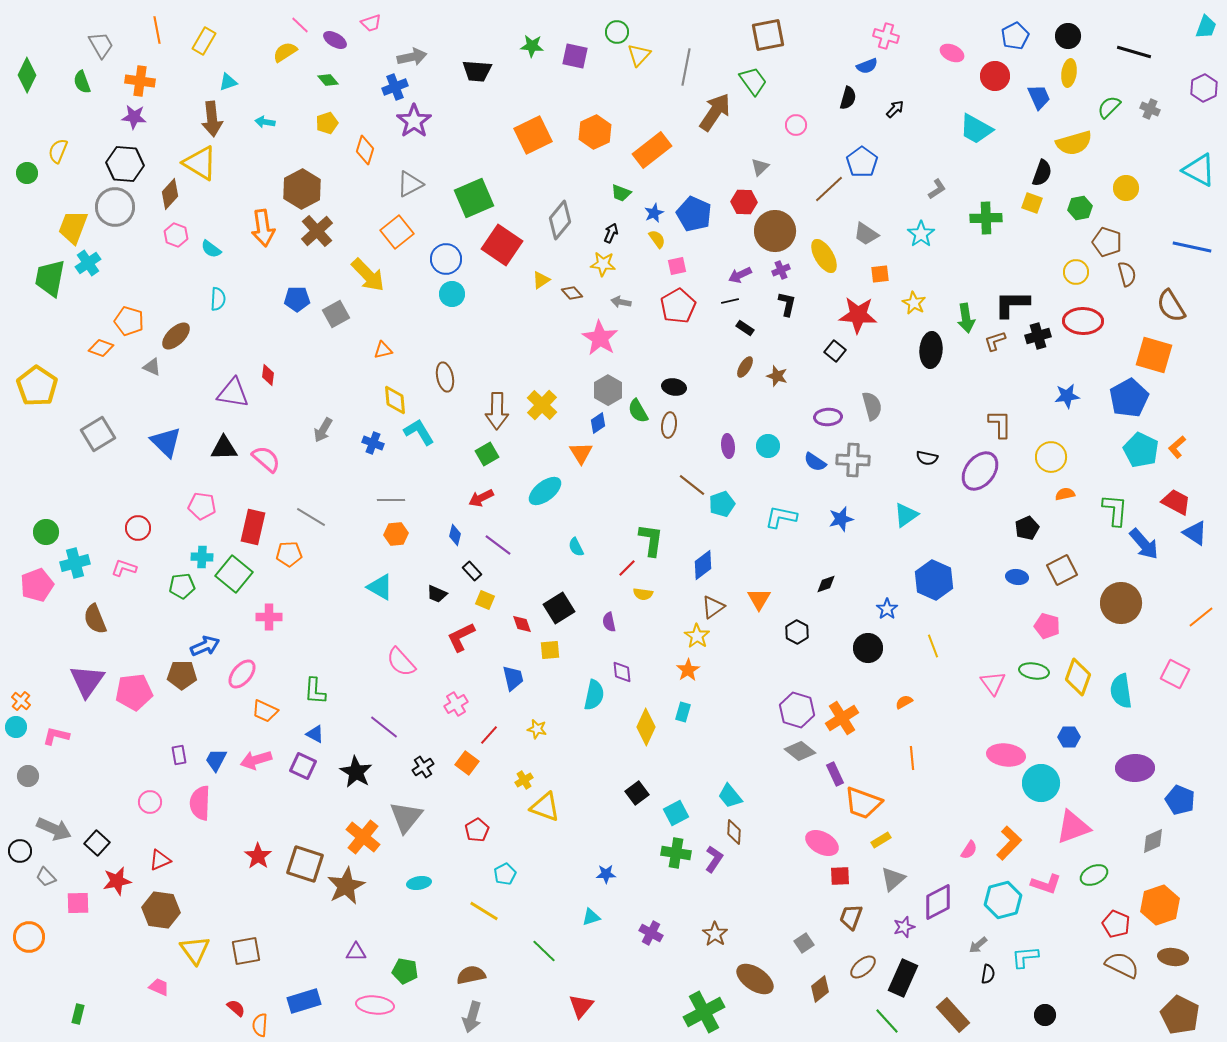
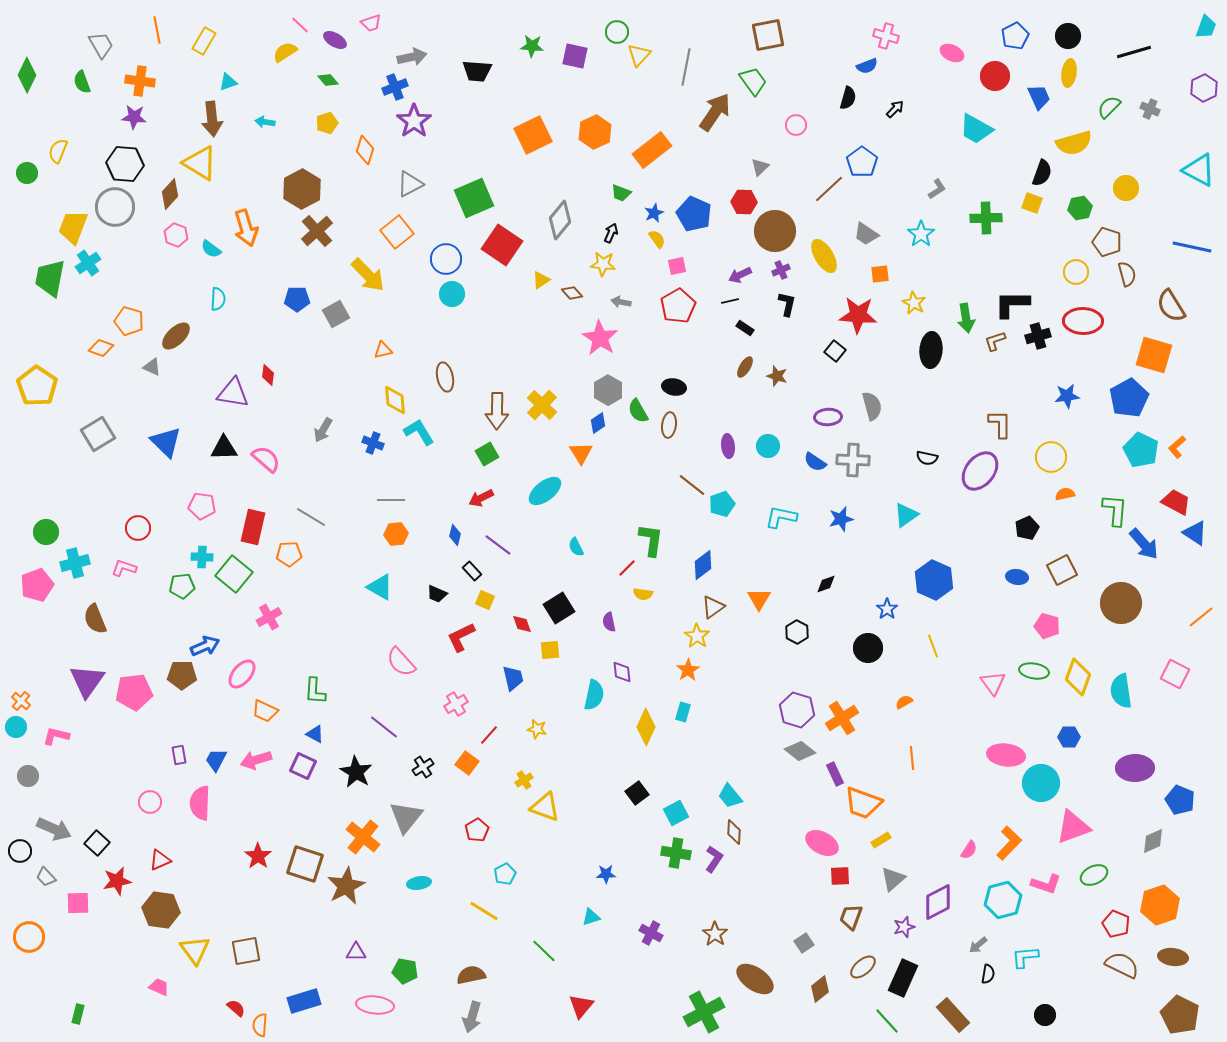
black line at (1134, 52): rotated 32 degrees counterclockwise
orange arrow at (263, 228): moved 17 px left; rotated 9 degrees counterclockwise
pink cross at (269, 617): rotated 30 degrees counterclockwise
